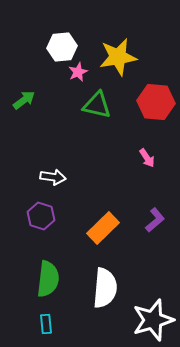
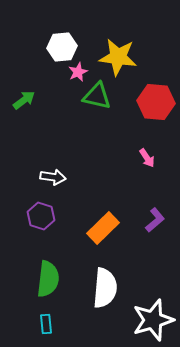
yellow star: rotated 18 degrees clockwise
green triangle: moved 9 px up
